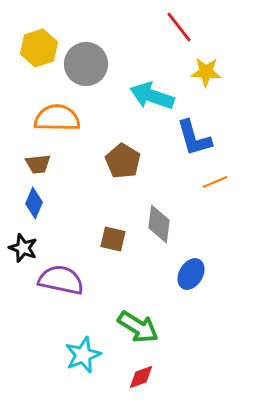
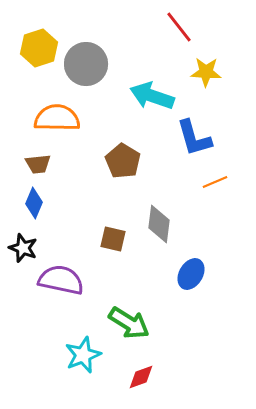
green arrow: moved 9 px left, 4 px up
